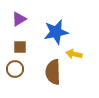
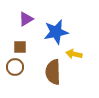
purple triangle: moved 7 px right
brown circle: moved 2 px up
